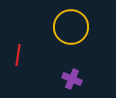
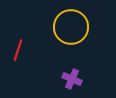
red line: moved 5 px up; rotated 10 degrees clockwise
